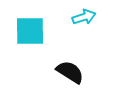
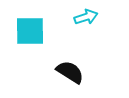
cyan arrow: moved 2 px right
